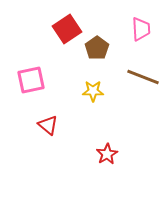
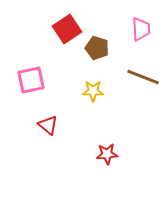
brown pentagon: rotated 20 degrees counterclockwise
red star: rotated 25 degrees clockwise
